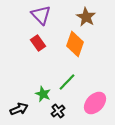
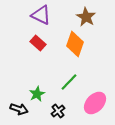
purple triangle: rotated 20 degrees counterclockwise
red rectangle: rotated 14 degrees counterclockwise
green line: moved 2 px right
green star: moved 6 px left; rotated 21 degrees clockwise
black arrow: rotated 42 degrees clockwise
